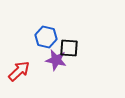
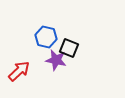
black square: rotated 18 degrees clockwise
